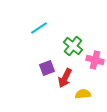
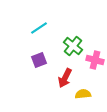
purple square: moved 8 px left, 8 px up
